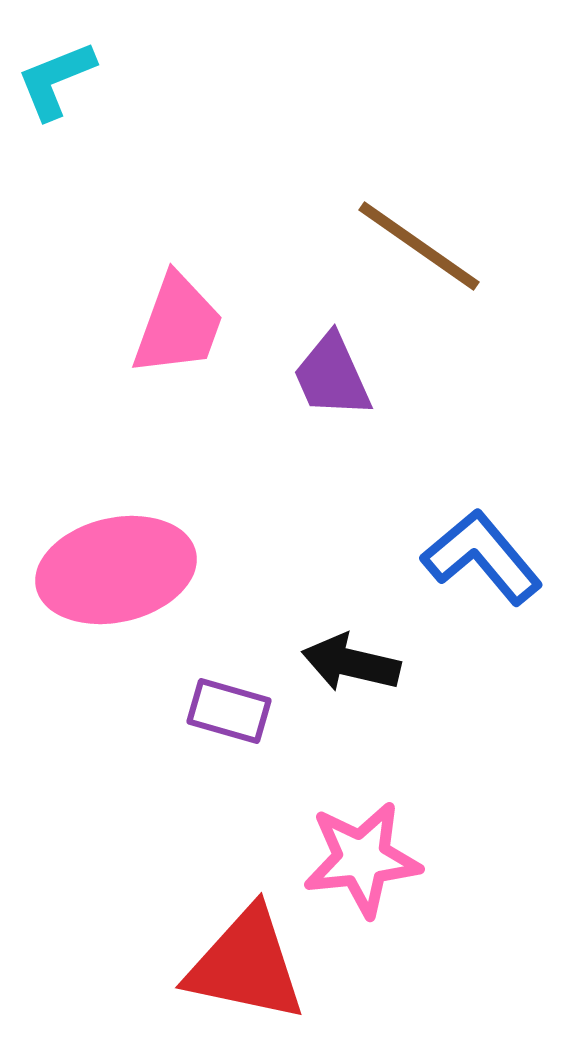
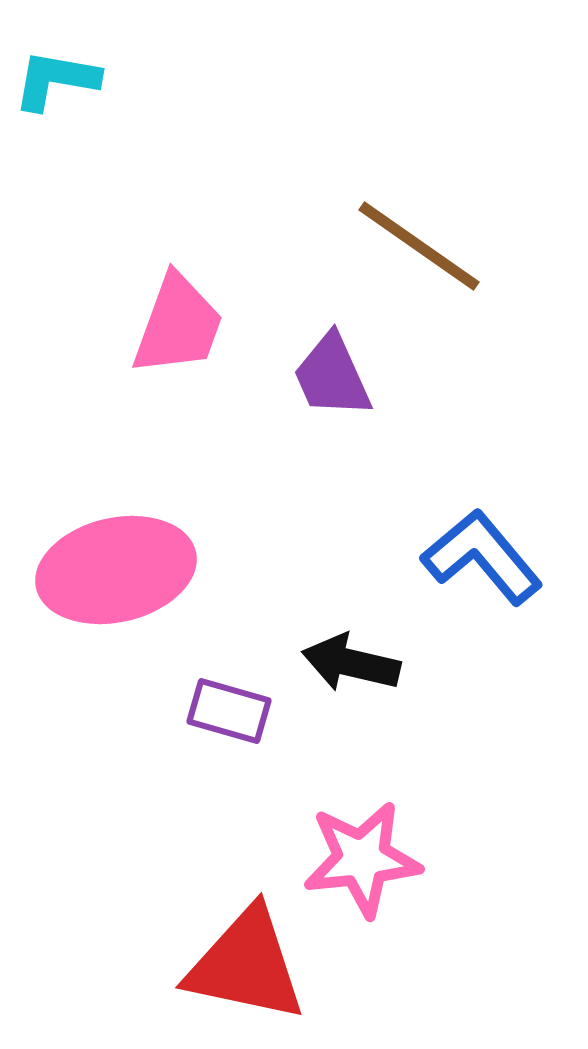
cyan L-shape: rotated 32 degrees clockwise
